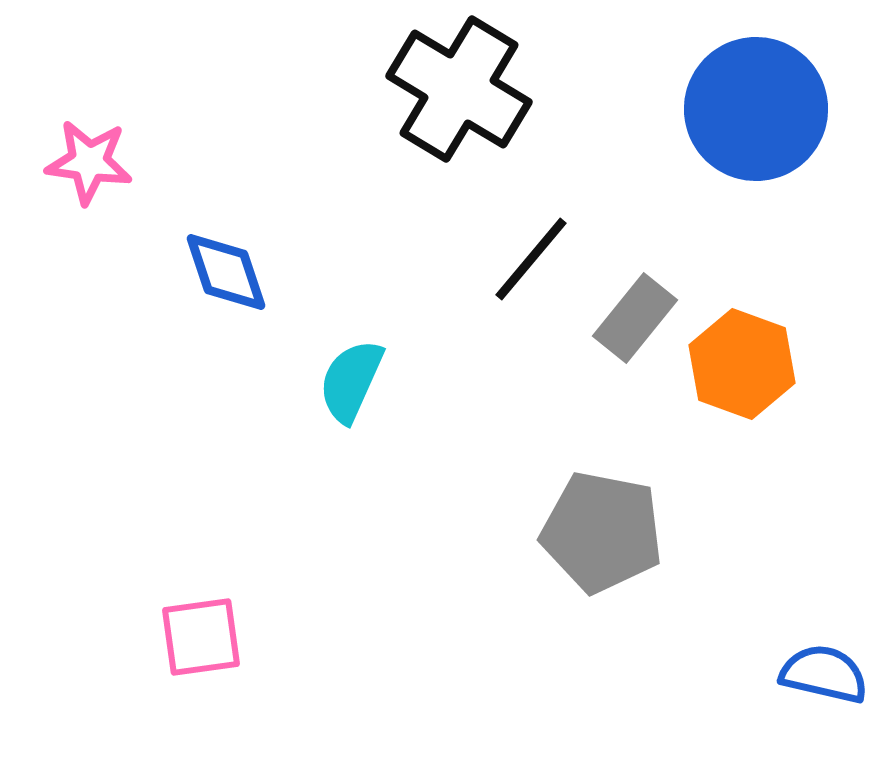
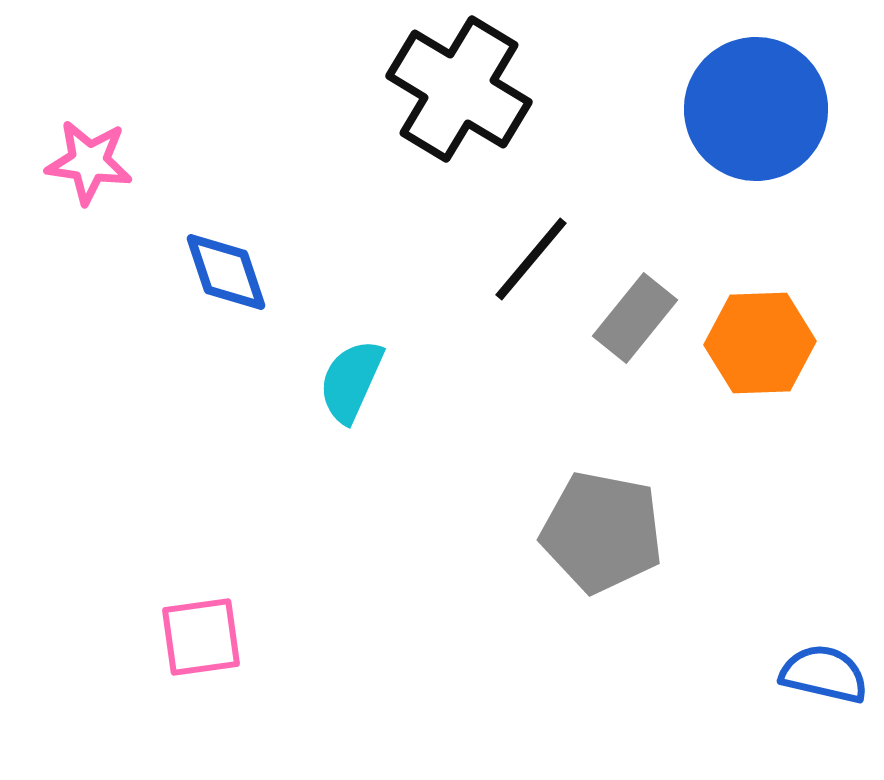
orange hexagon: moved 18 px right, 21 px up; rotated 22 degrees counterclockwise
